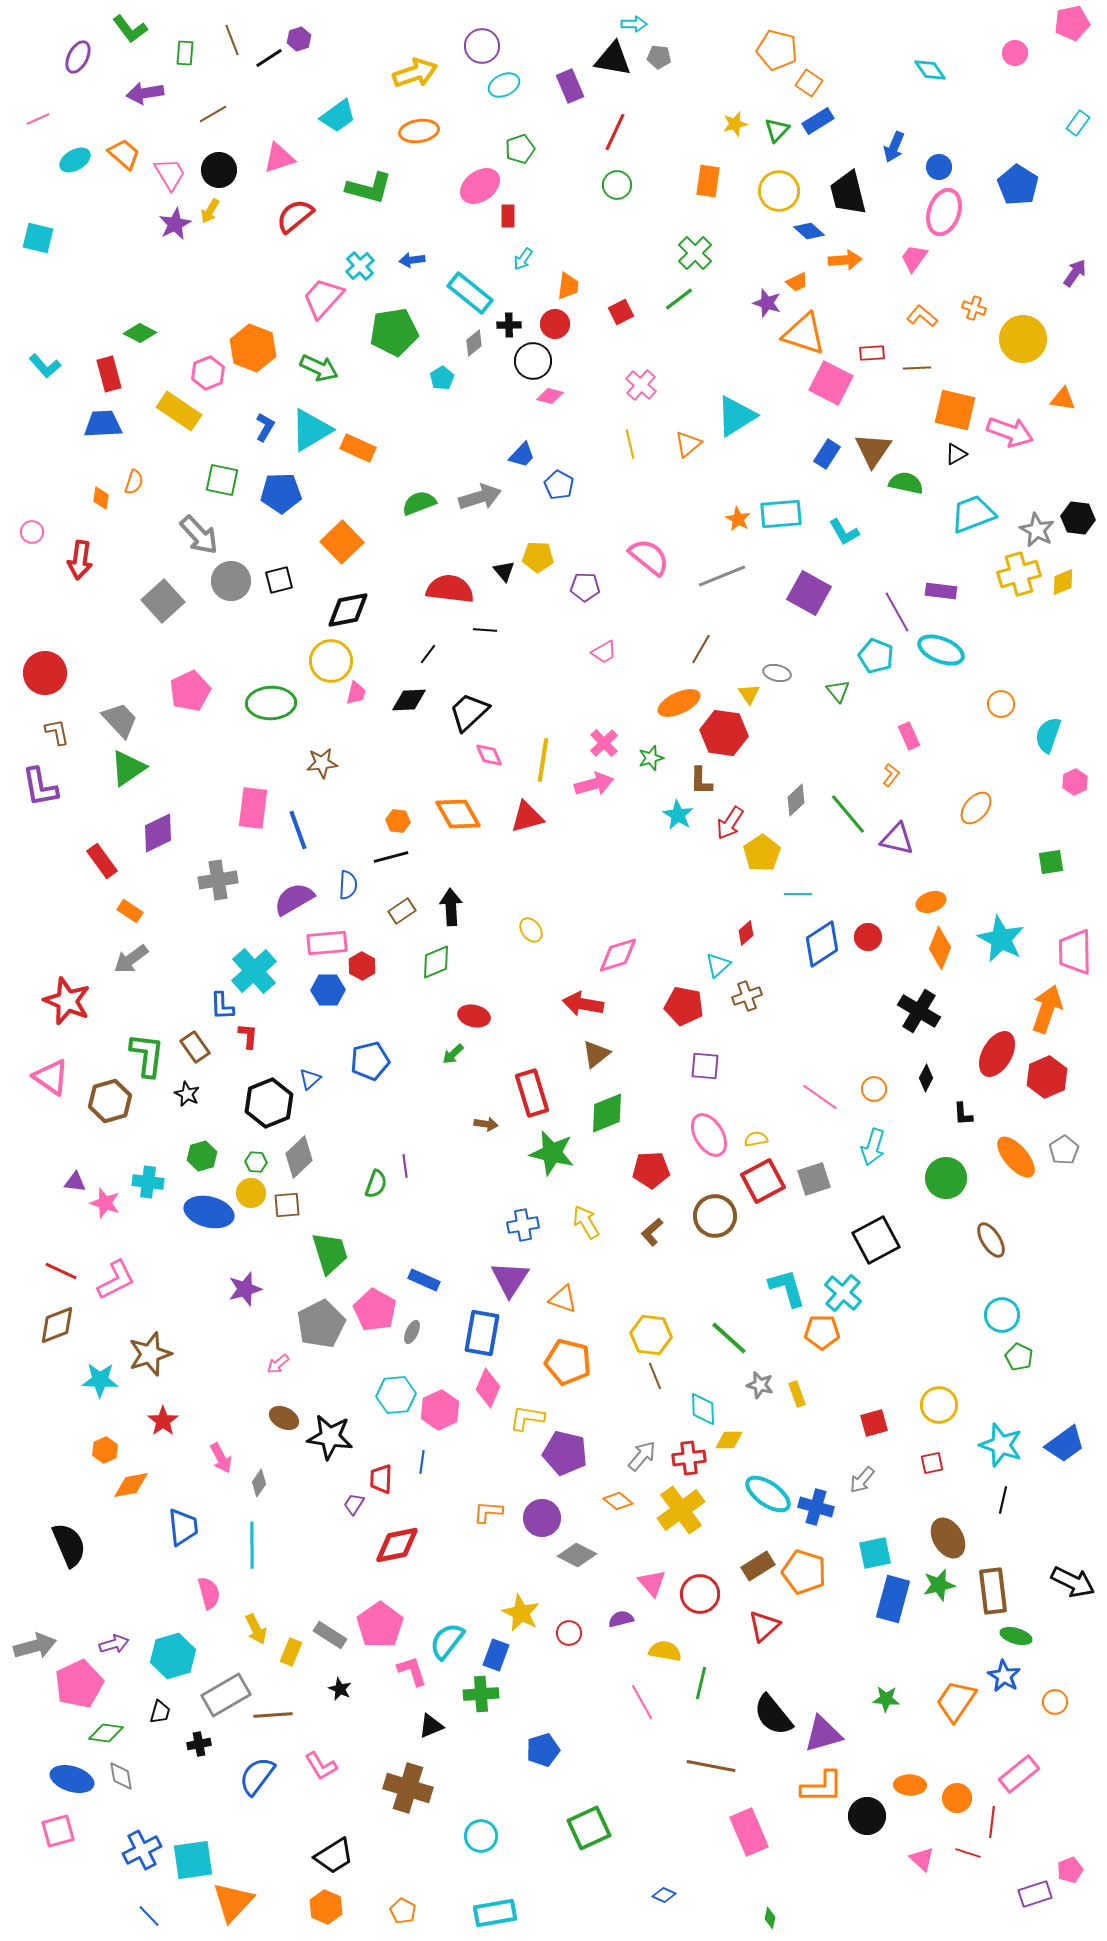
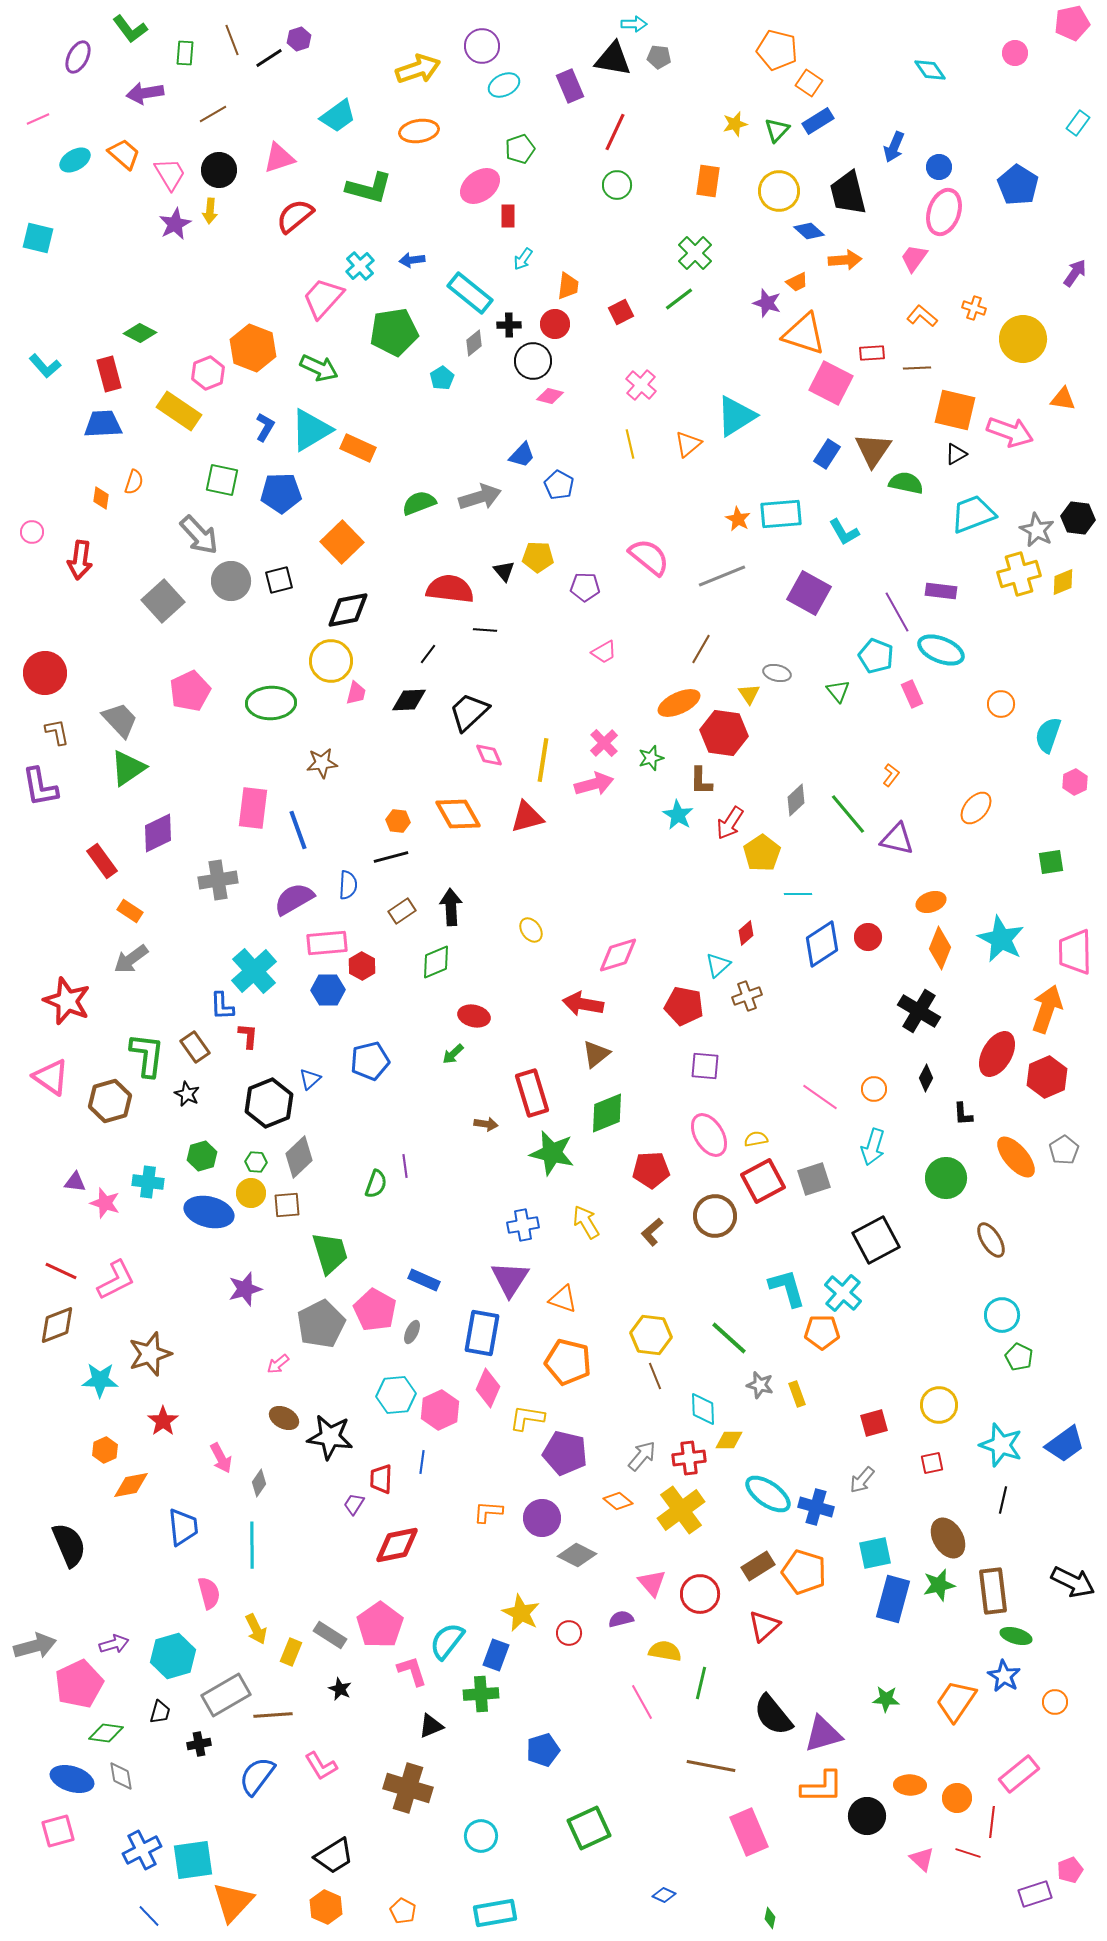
yellow arrow at (415, 73): moved 3 px right, 4 px up
yellow arrow at (210, 211): rotated 25 degrees counterclockwise
pink rectangle at (909, 736): moved 3 px right, 42 px up
